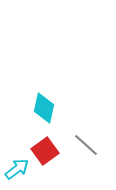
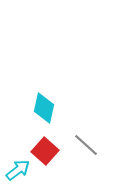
red square: rotated 12 degrees counterclockwise
cyan arrow: moved 1 px right, 1 px down
